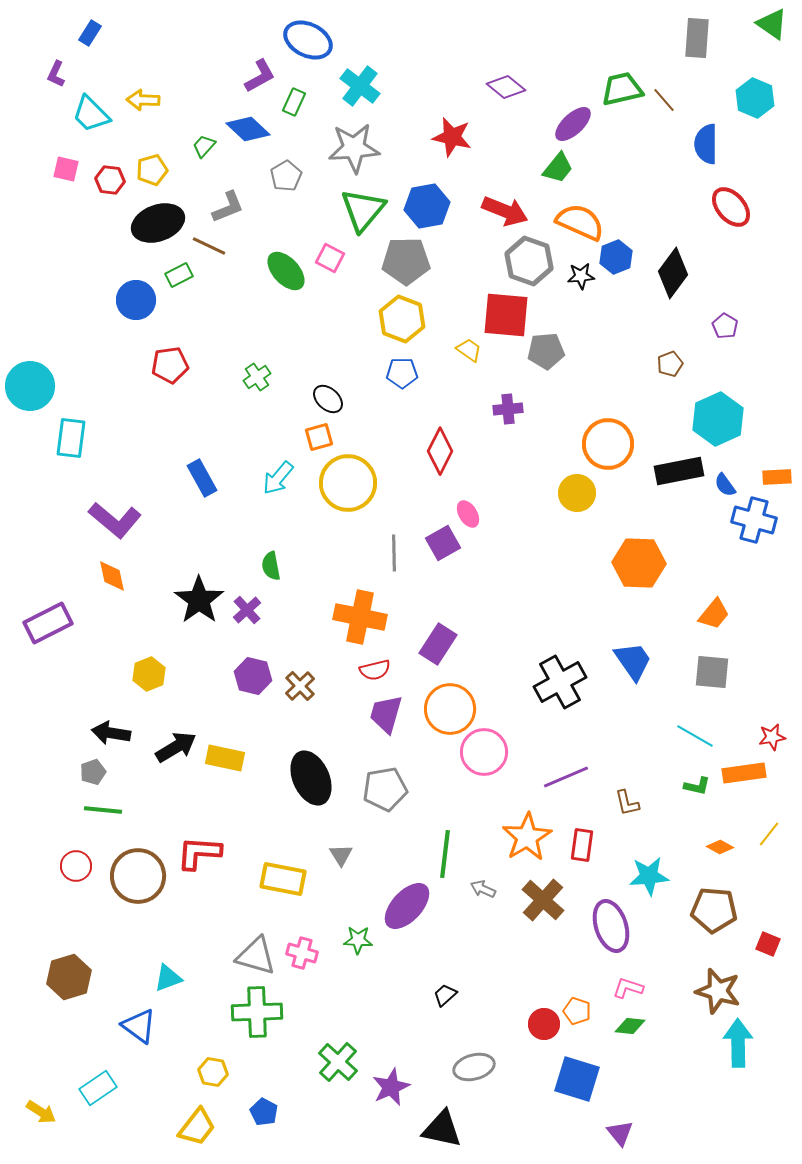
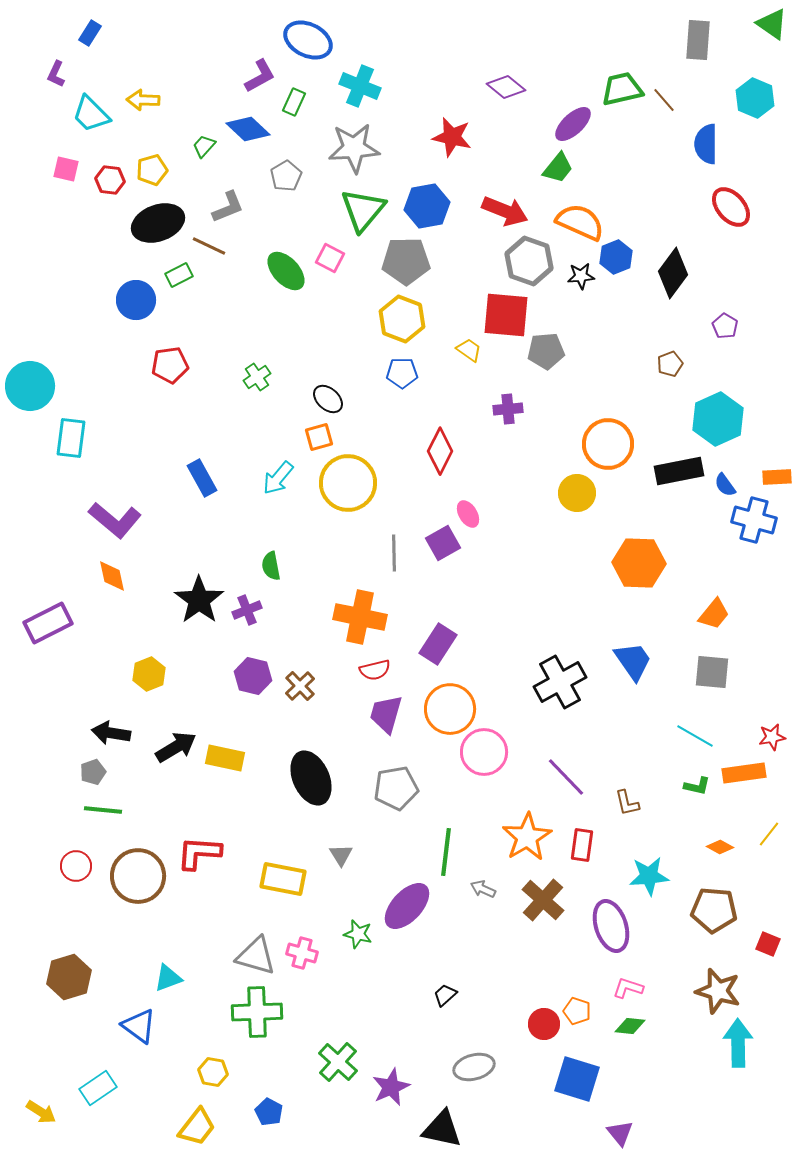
gray rectangle at (697, 38): moved 1 px right, 2 px down
cyan cross at (360, 86): rotated 15 degrees counterclockwise
purple cross at (247, 610): rotated 20 degrees clockwise
purple line at (566, 777): rotated 69 degrees clockwise
gray pentagon at (385, 789): moved 11 px right, 1 px up
green line at (445, 854): moved 1 px right, 2 px up
green star at (358, 940): moved 6 px up; rotated 12 degrees clockwise
blue pentagon at (264, 1112): moved 5 px right
